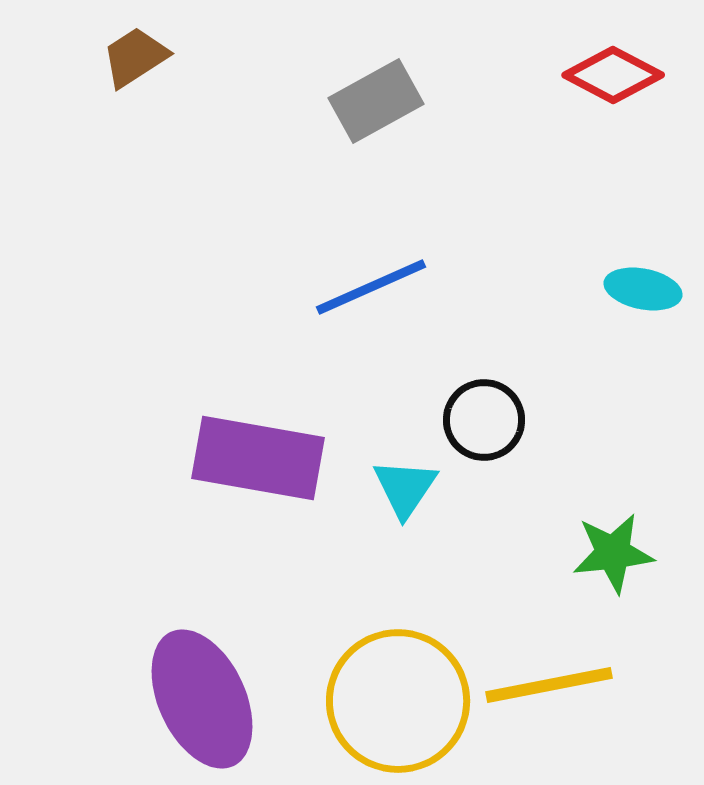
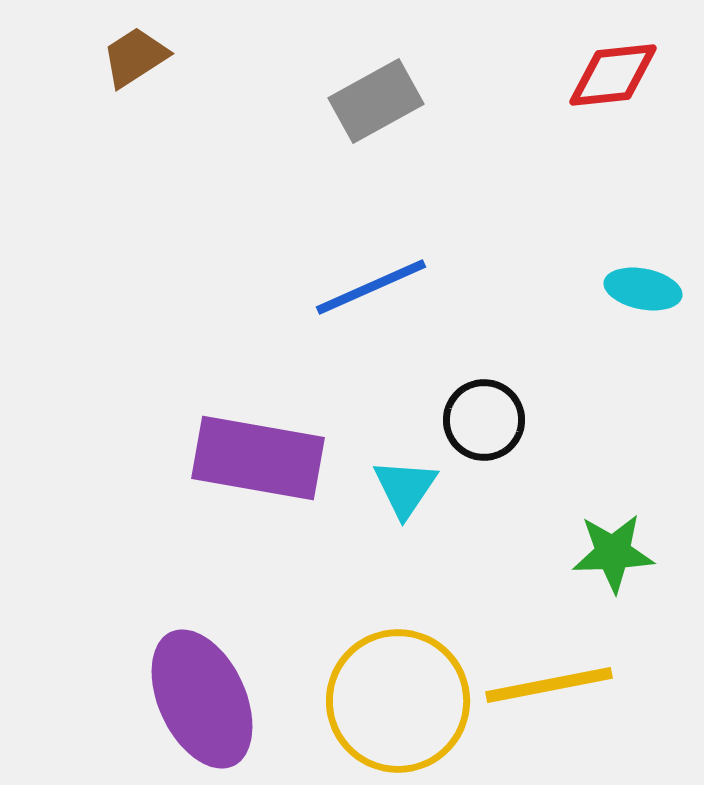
red diamond: rotated 34 degrees counterclockwise
green star: rotated 4 degrees clockwise
